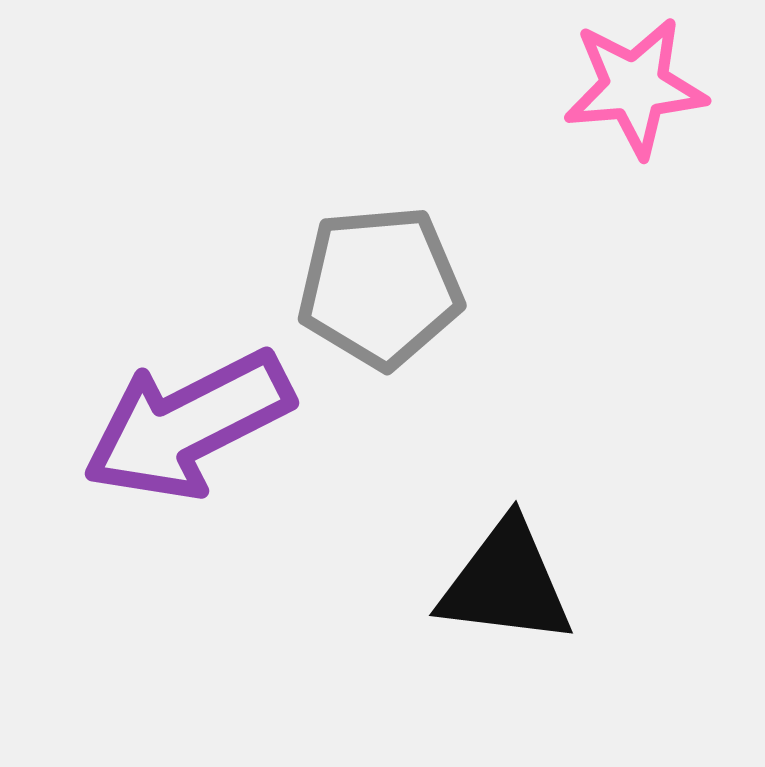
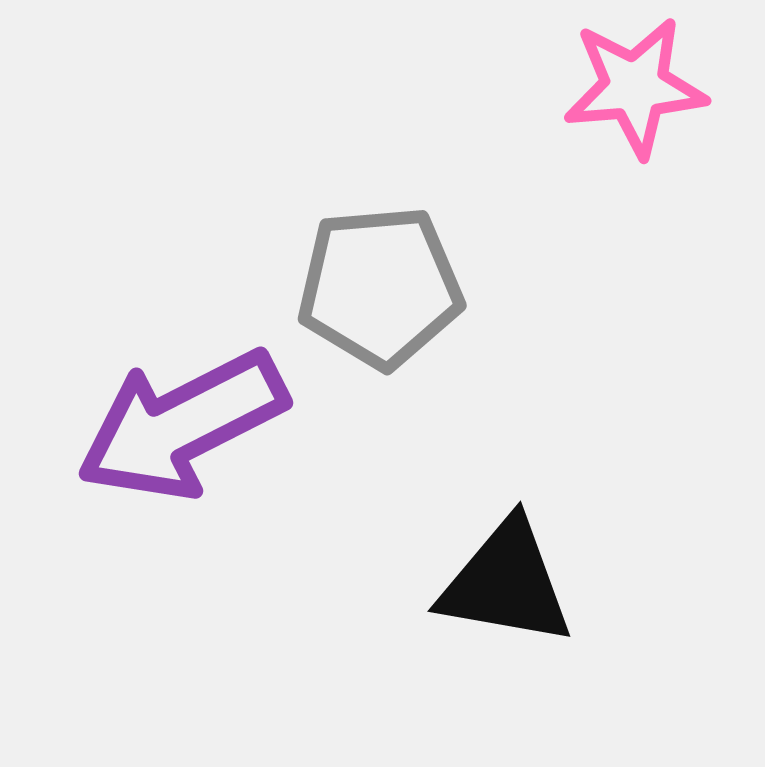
purple arrow: moved 6 px left
black triangle: rotated 3 degrees clockwise
